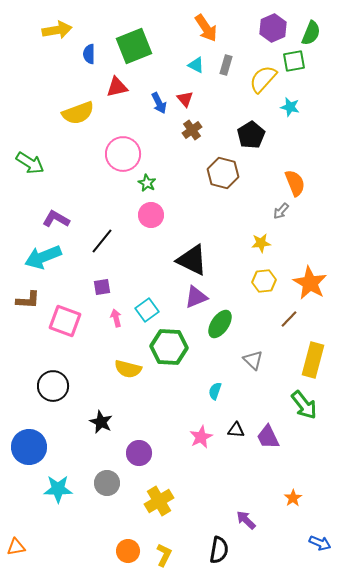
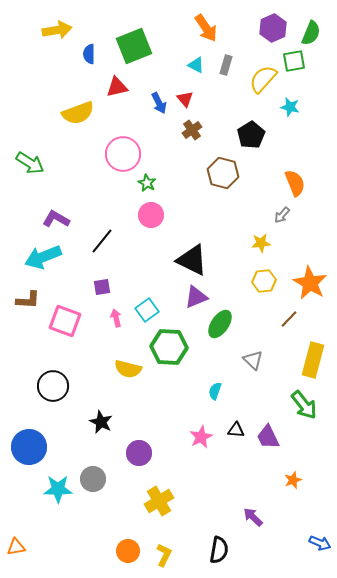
gray arrow at (281, 211): moved 1 px right, 4 px down
gray circle at (107, 483): moved 14 px left, 4 px up
orange star at (293, 498): moved 18 px up; rotated 12 degrees clockwise
purple arrow at (246, 520): moved 7 px right, 3 px up
